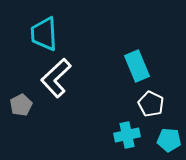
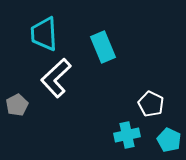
cyan rectangle: moved 34 px left, 19 px up
gray pentagon: moved 4 px left
cyan pentagon: rotated 20 degrees clockwise
